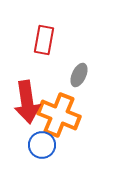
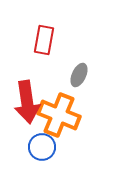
blue circle: moved 2 px down
